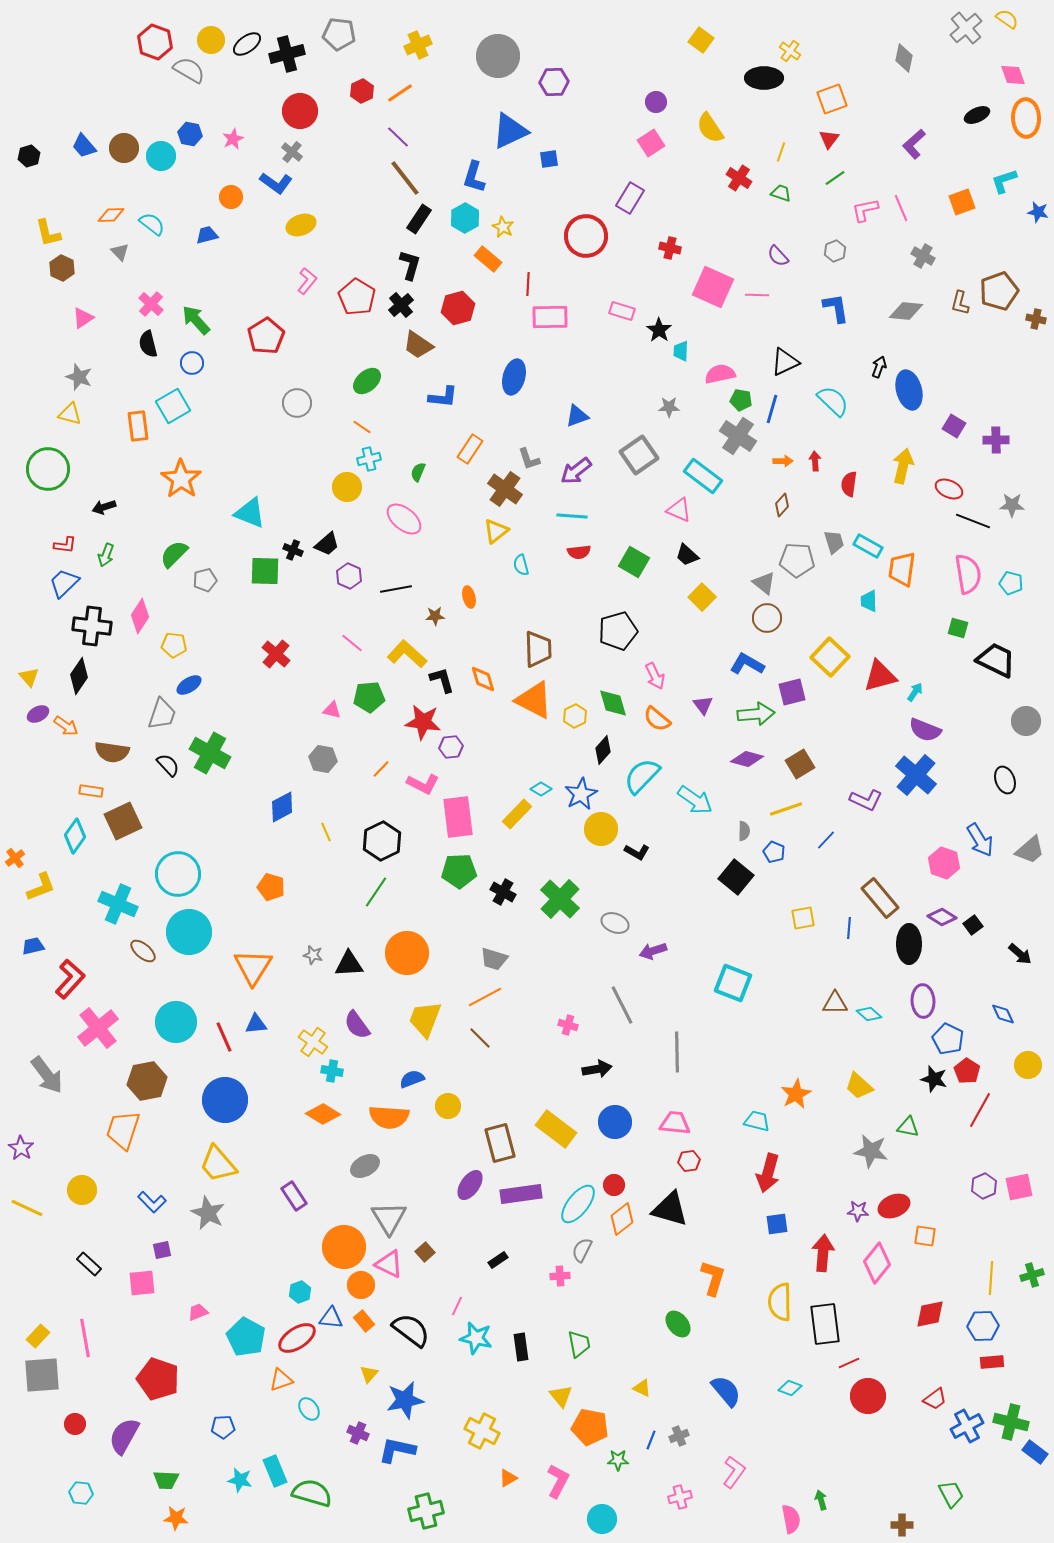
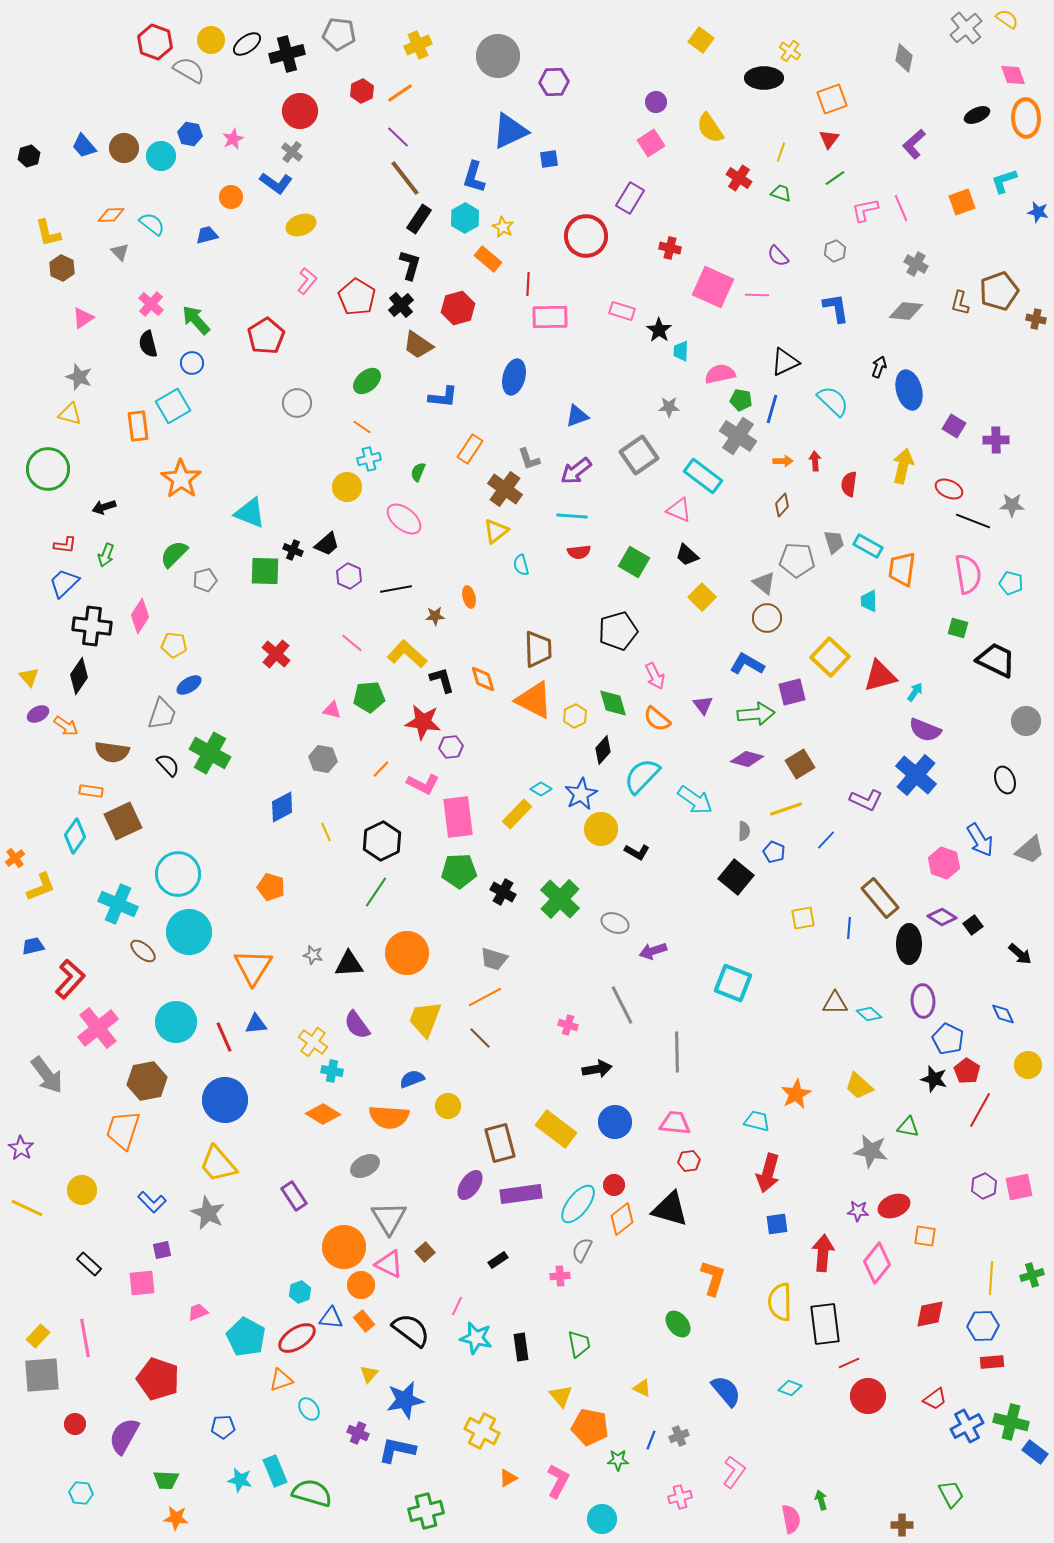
gray cross at (923, 256): moved 7 px left, 8 px down
